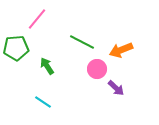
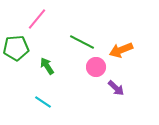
pink circle: moved 1 px left, 2 px up
